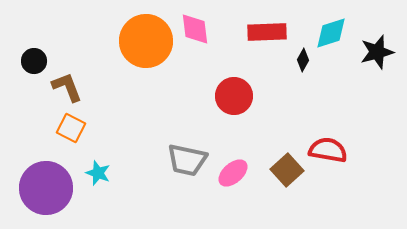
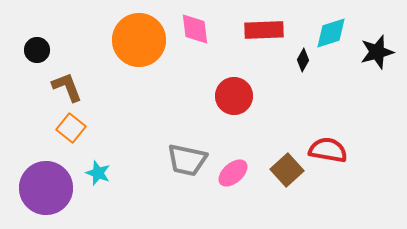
red rectangle: moved 3 px left, 2 px up
orange circle: moved 7 px left, 1 px up
black circle: moved 3 px right, 11 px up
orange square: rotated 12 degrees clockwise
